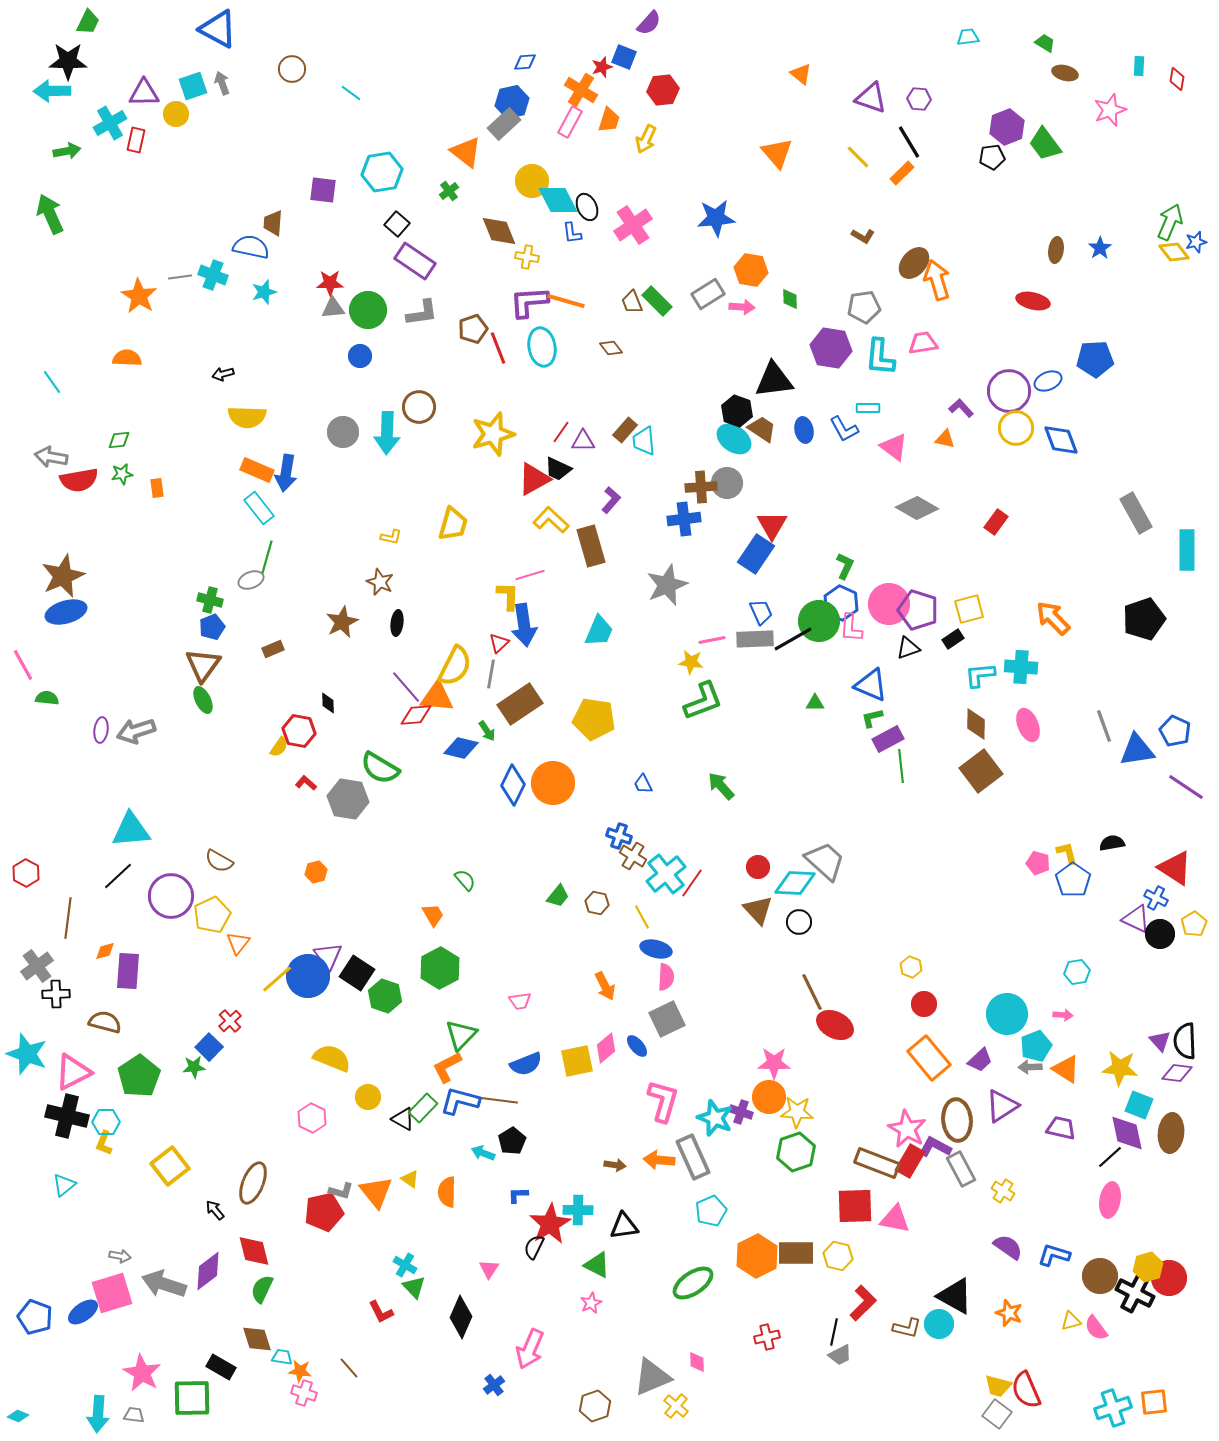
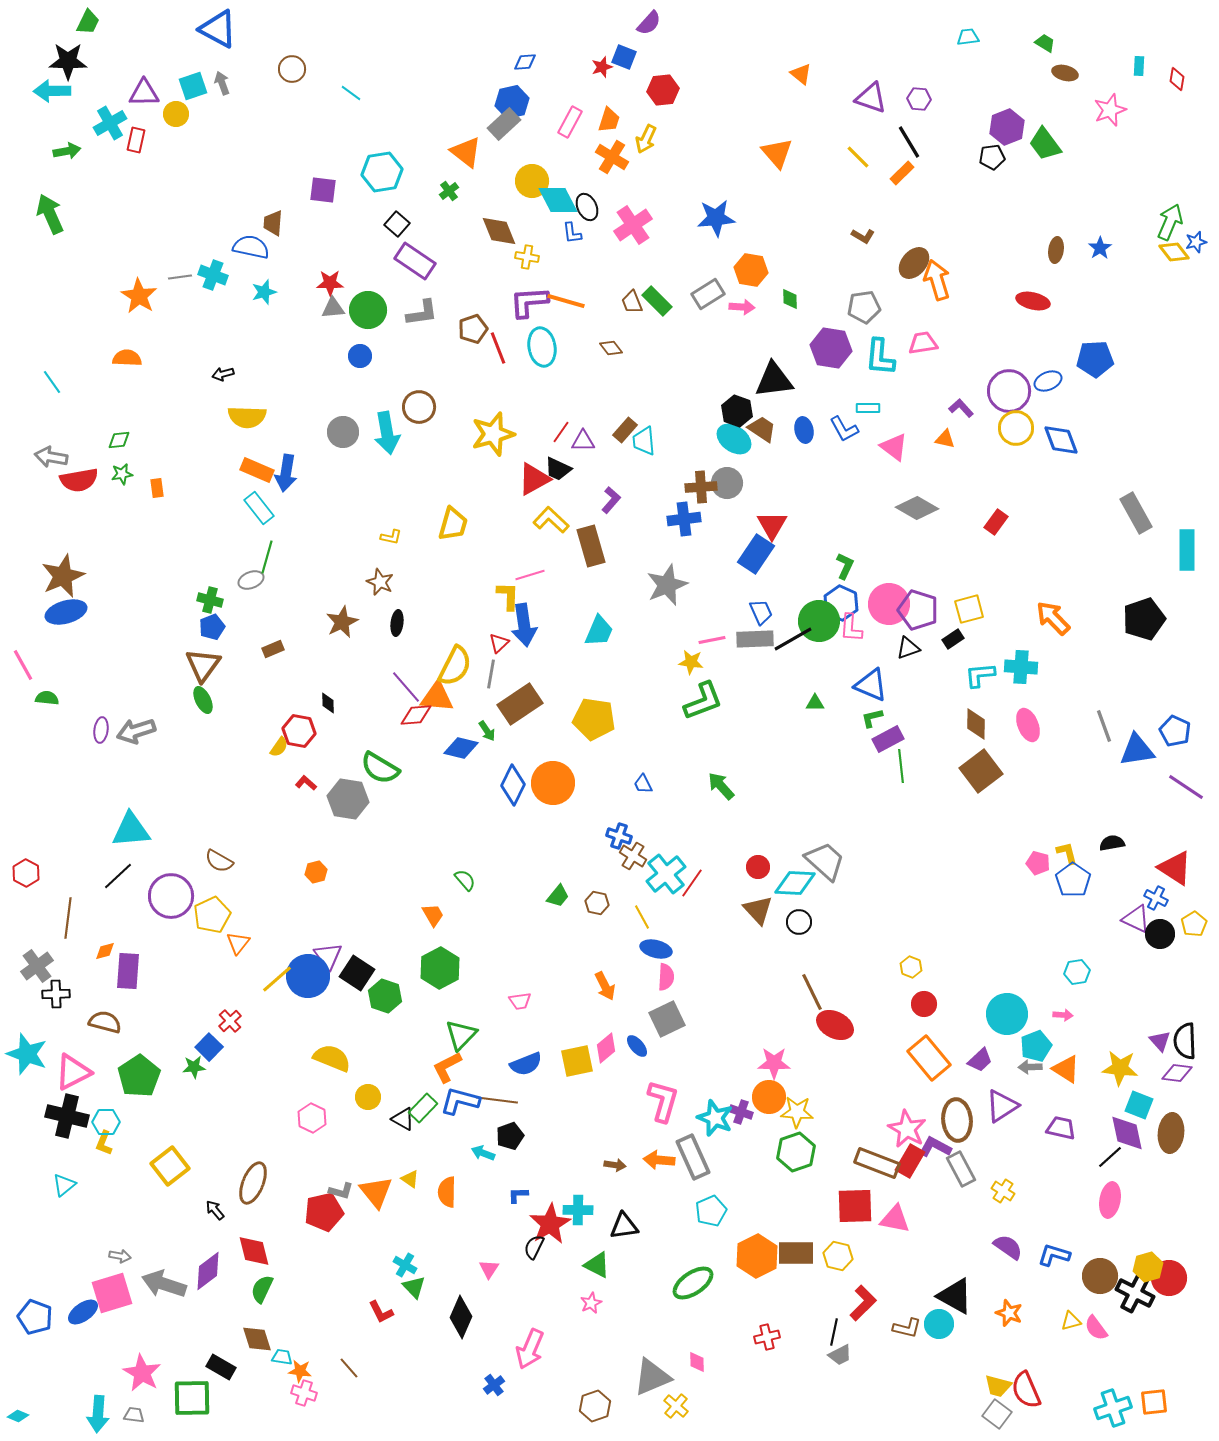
orange cross at (581, 90): moved 31 px right, 67 px down
cyan arrow at (387, 433): rotated 12 degrees counterclockwise
black pentagon at (512, 1141): moved 2 px left, 5 px up; rotated 12 degrees clockwise
